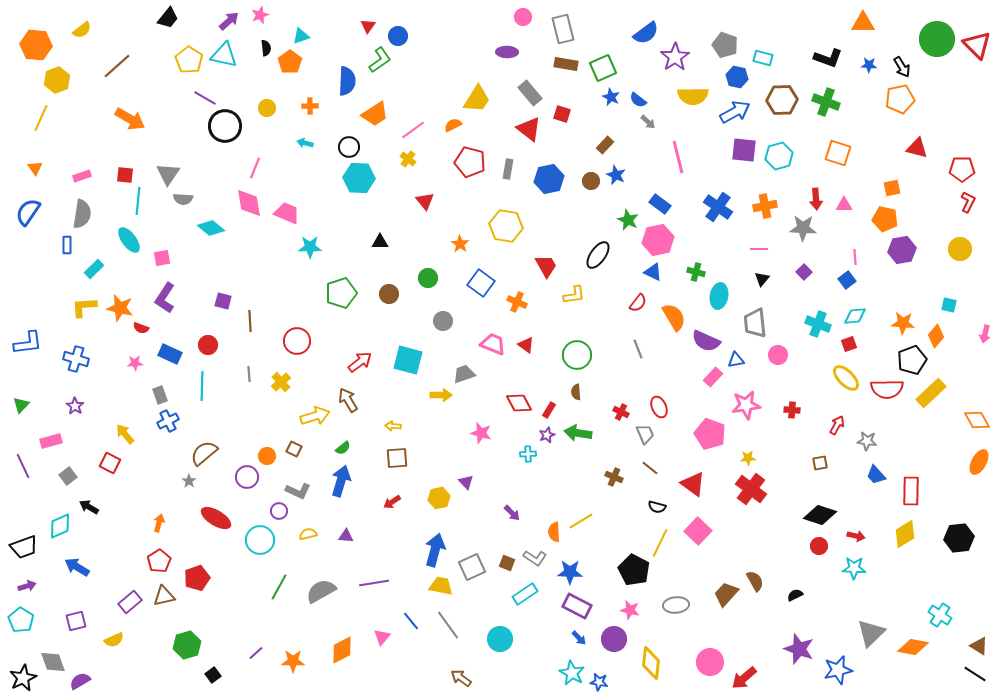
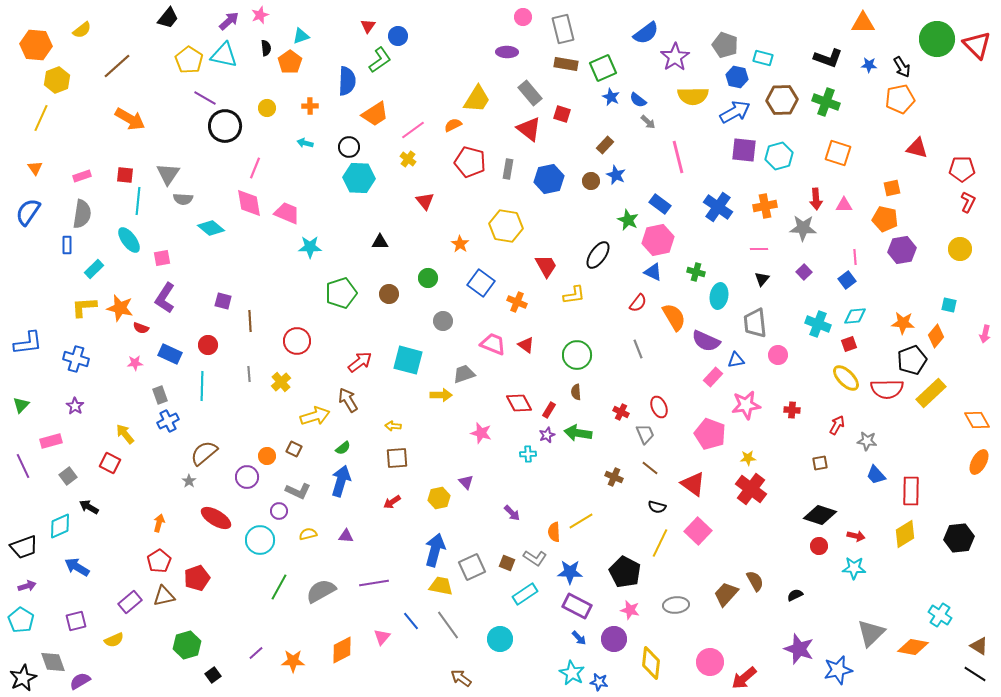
black pentagon at (634, 570): moved 9 px left, 2 px down
